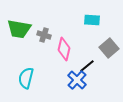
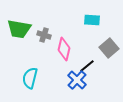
cyan semicircle: moved 4 px right
